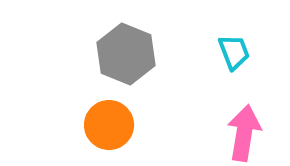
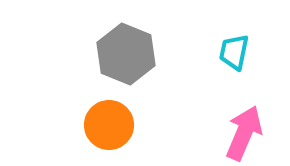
cyan trapezoid: rotated 147 degrees counterclockwise
pink arrow: rotated 14 degrees clockwise
